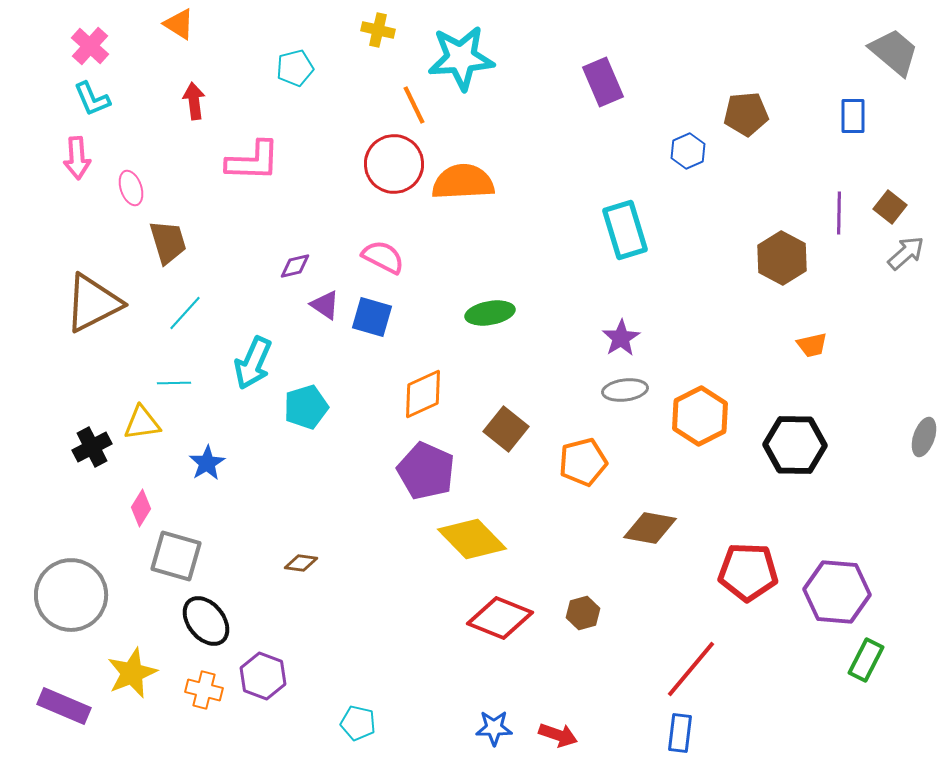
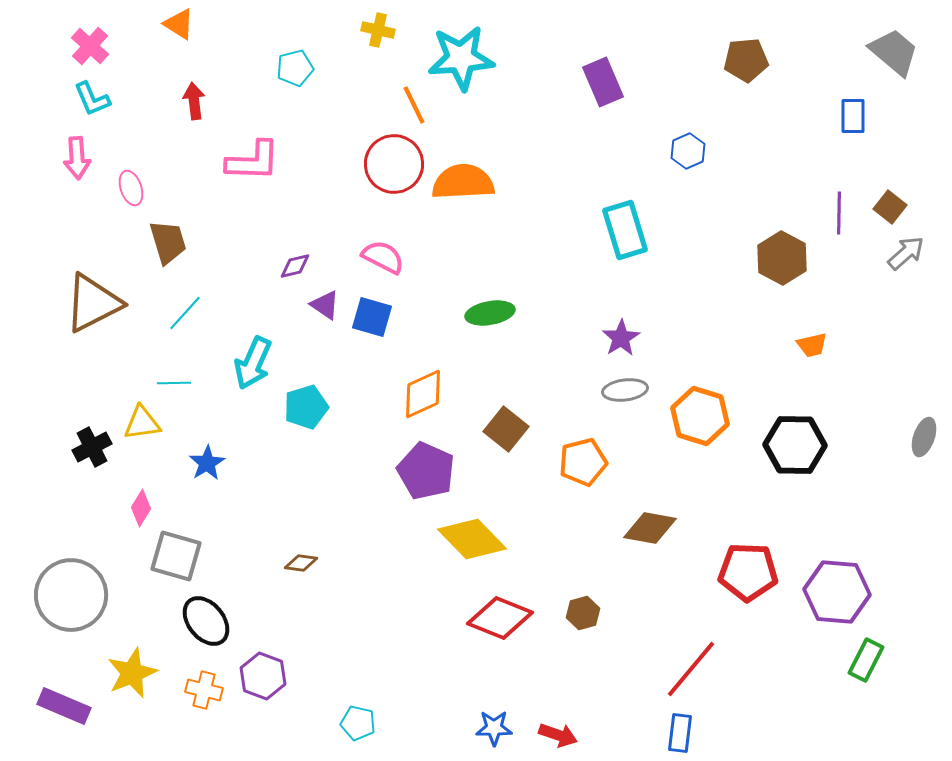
brown pentagon at (746, 114): moved 54 px up
orange hexagon at (700, 416): rotated 16 degrees counterclockwise
